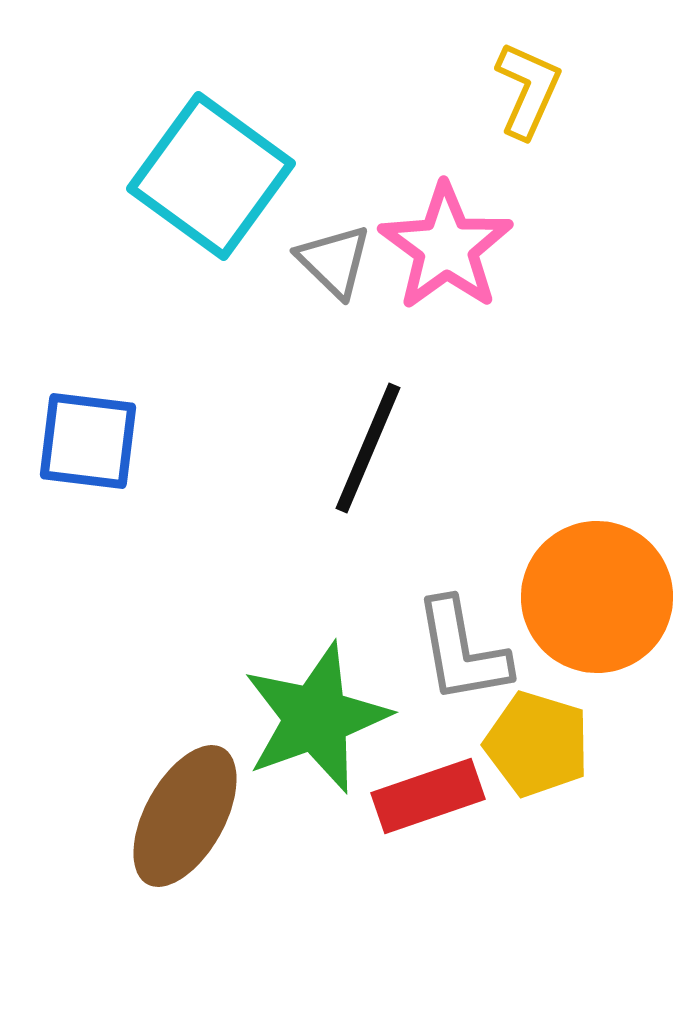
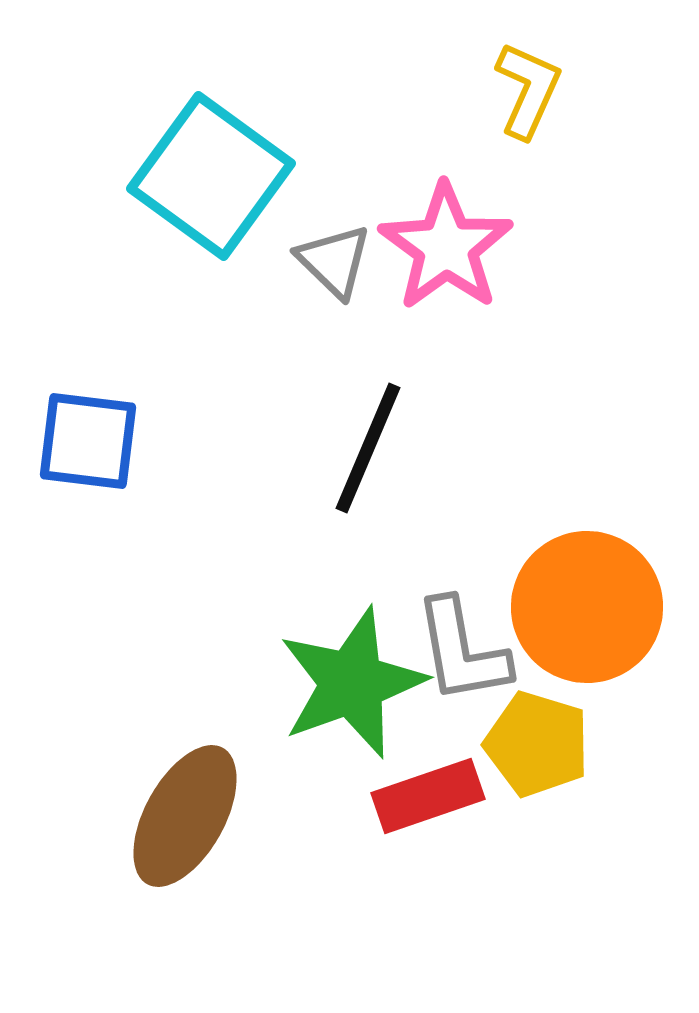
orange circle: moved 10 px left, 10 px down
green star: moved 36 px right, 35 px up
